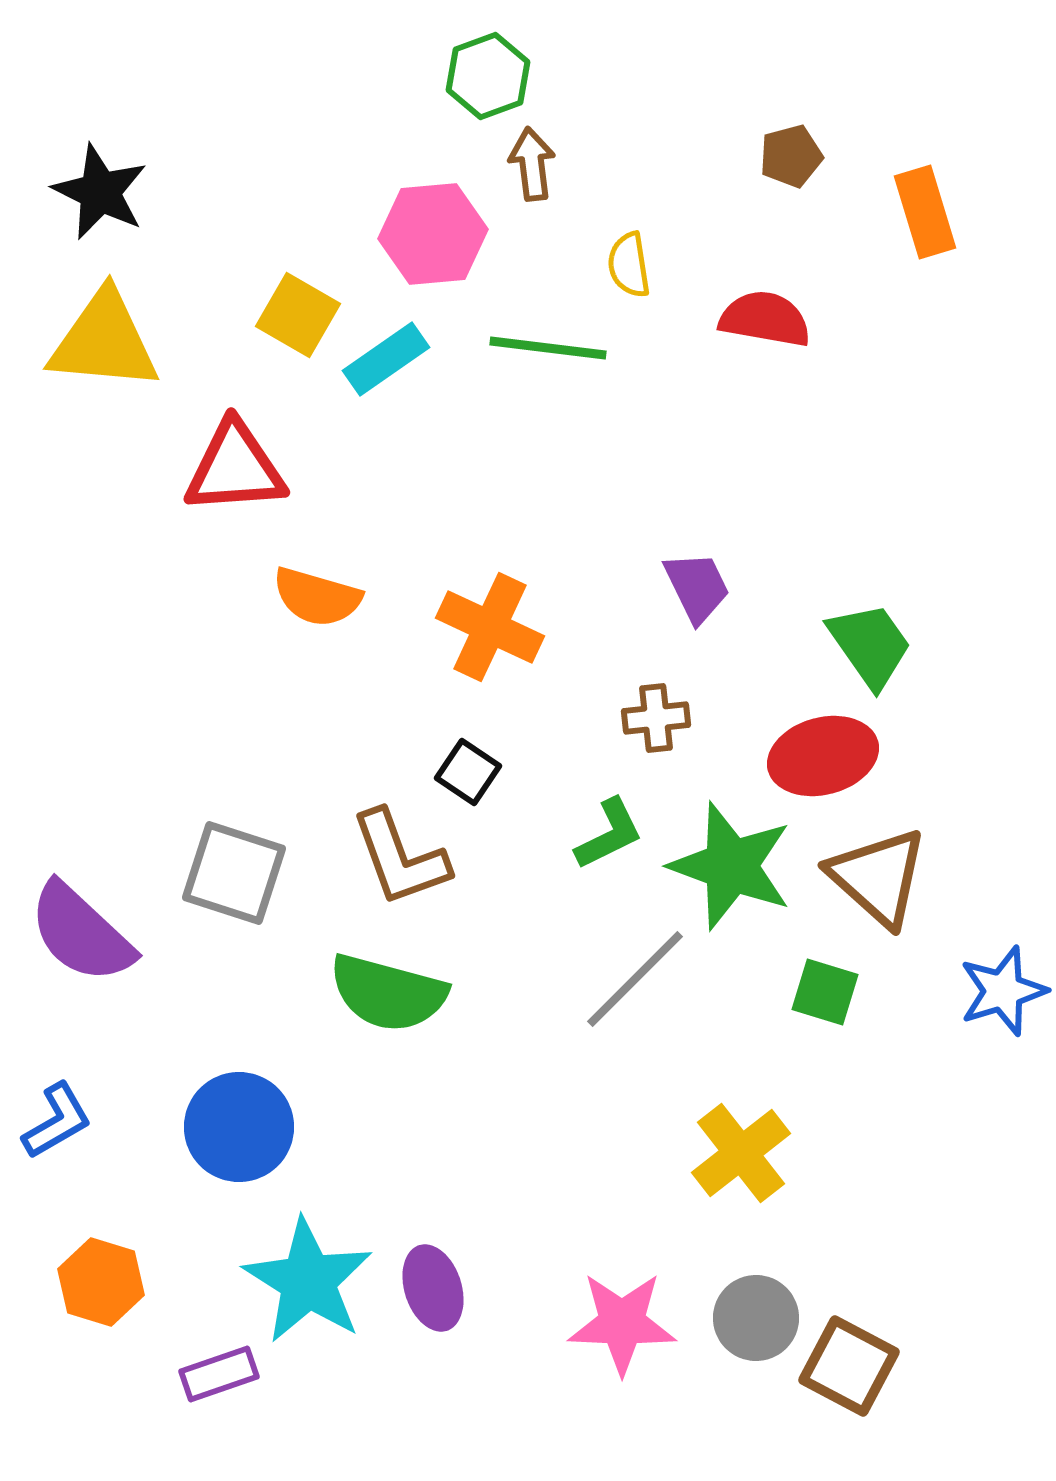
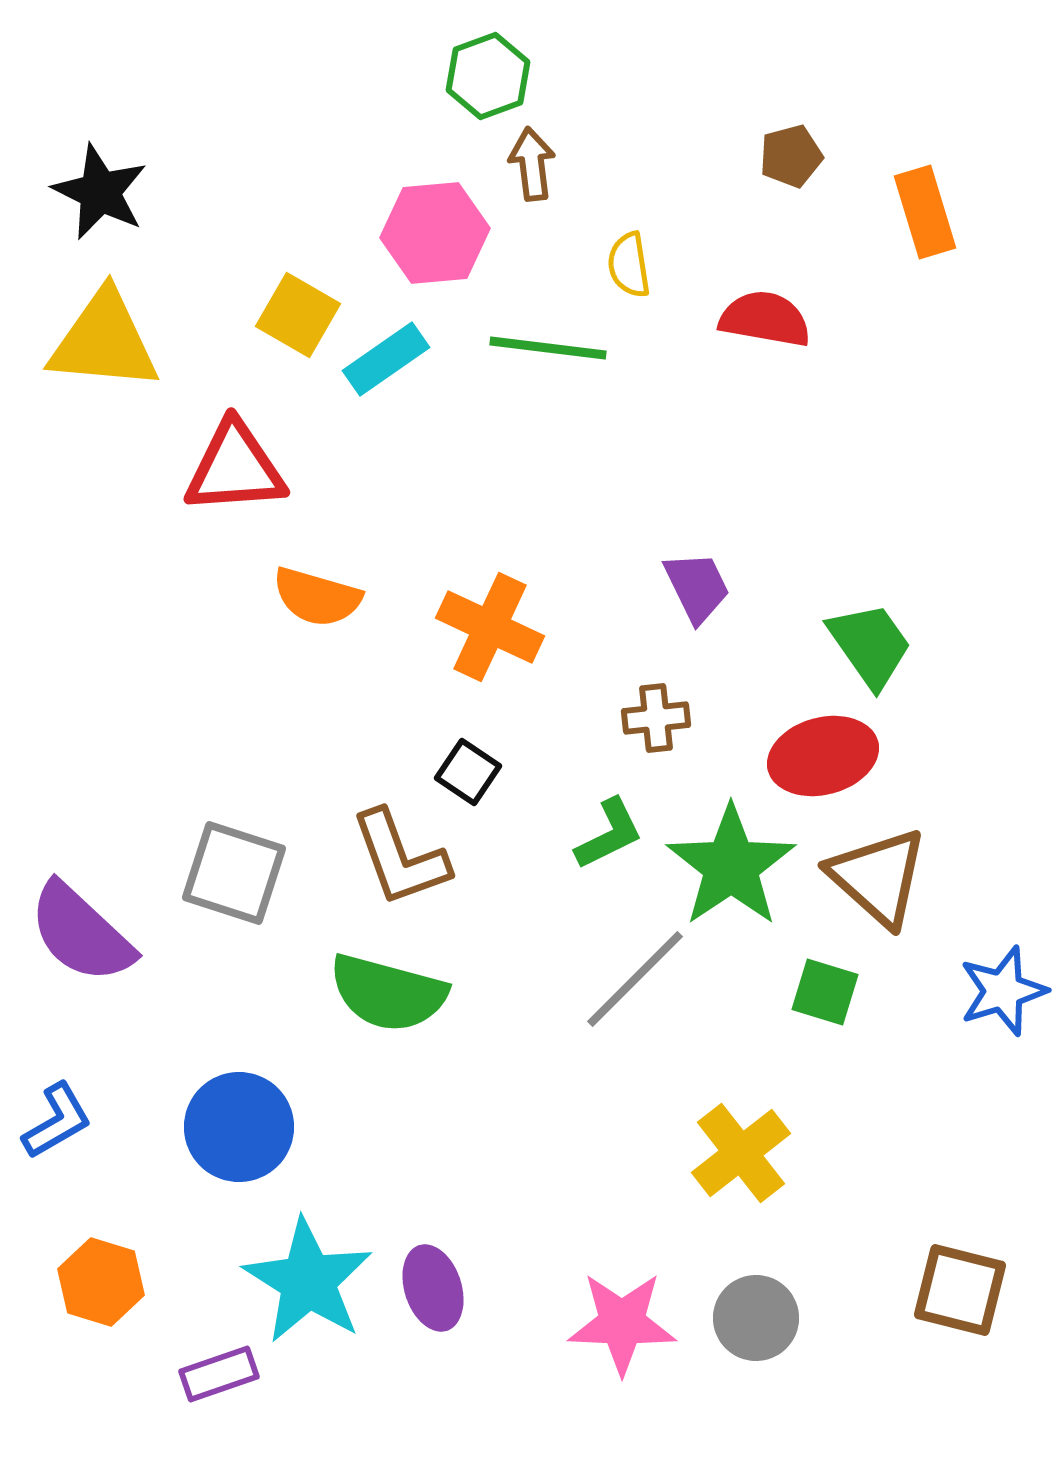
pink hexagon: moved 2 px right, 1 px up
green star: rotated 18 degrees clockwise
brown square: moved 111 px right, 76 px up; rotated 14 degrees counterclockwise
